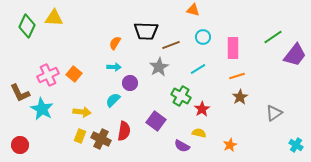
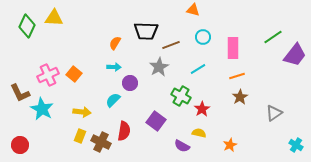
brown cross: moved 3 px down
